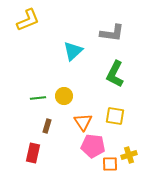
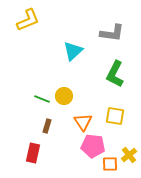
green line: moved 4 px right, 1 px down; rotated 28 degrees clockwise
yellow cross: rotated 21 degrees counterclockwise
